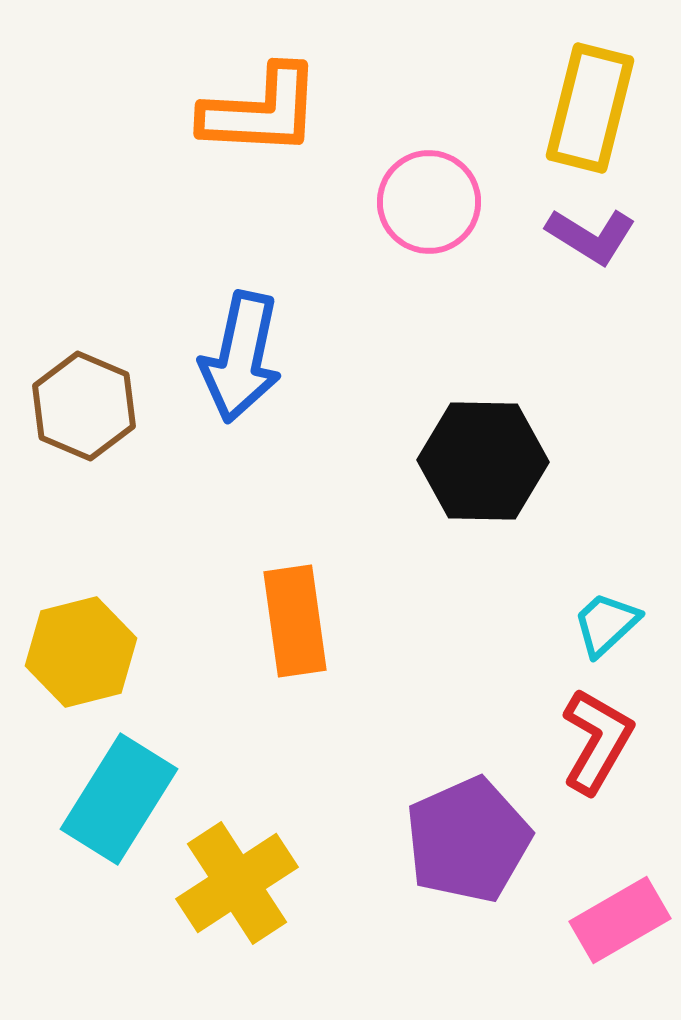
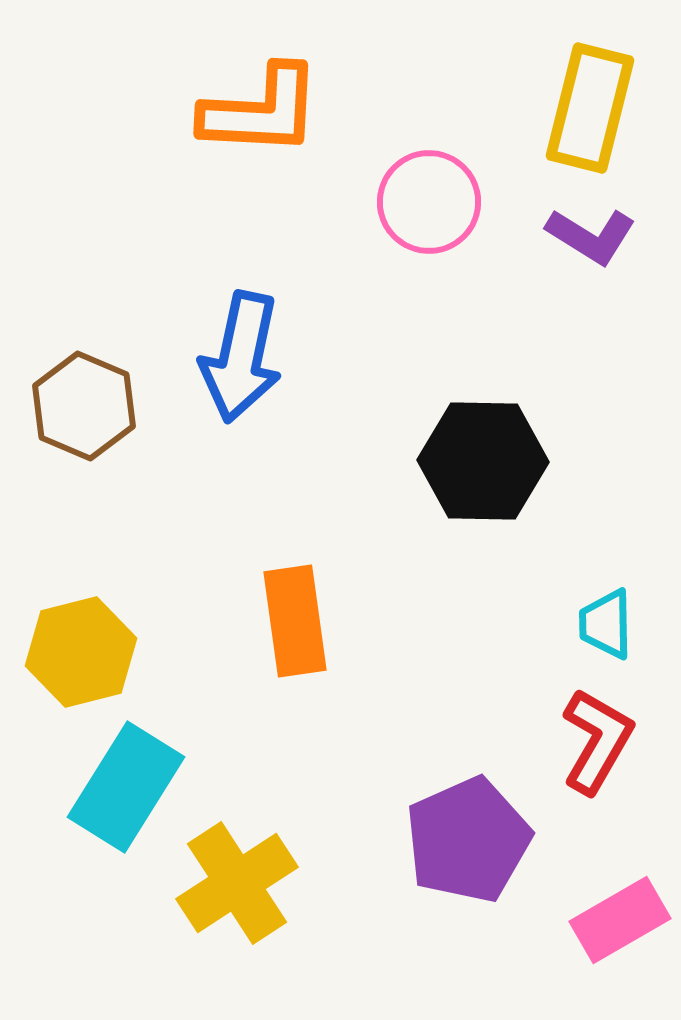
cyan trapezoid: rotated 48 degrees counterclockwise
cyan rectangle: moved 7 px right, 12 px up
